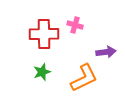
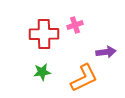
pink cross: rotated 35 degrees counterclockwise
green star: rotated 12 degrees clockwise
